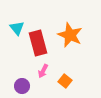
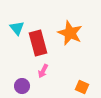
orange star: moved 2 px up
orange square: moved 17 px right, 6 px down; rotated 16 degrees counterclockwise
